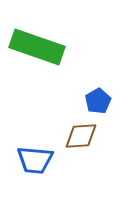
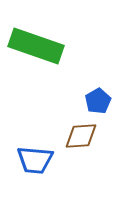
green rectangle: moved 1 px left, 1 px up
